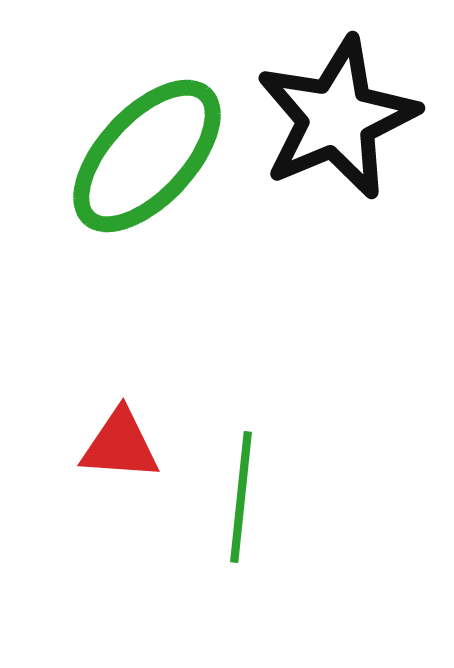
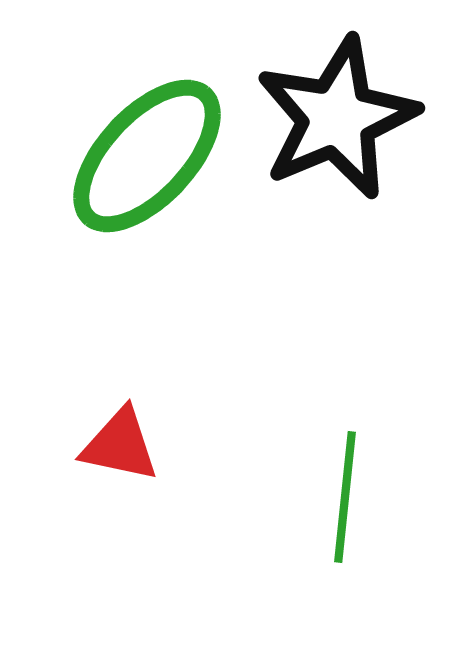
red triangle: rotated 8 degrees clockwise
green line: moved 104 px right
